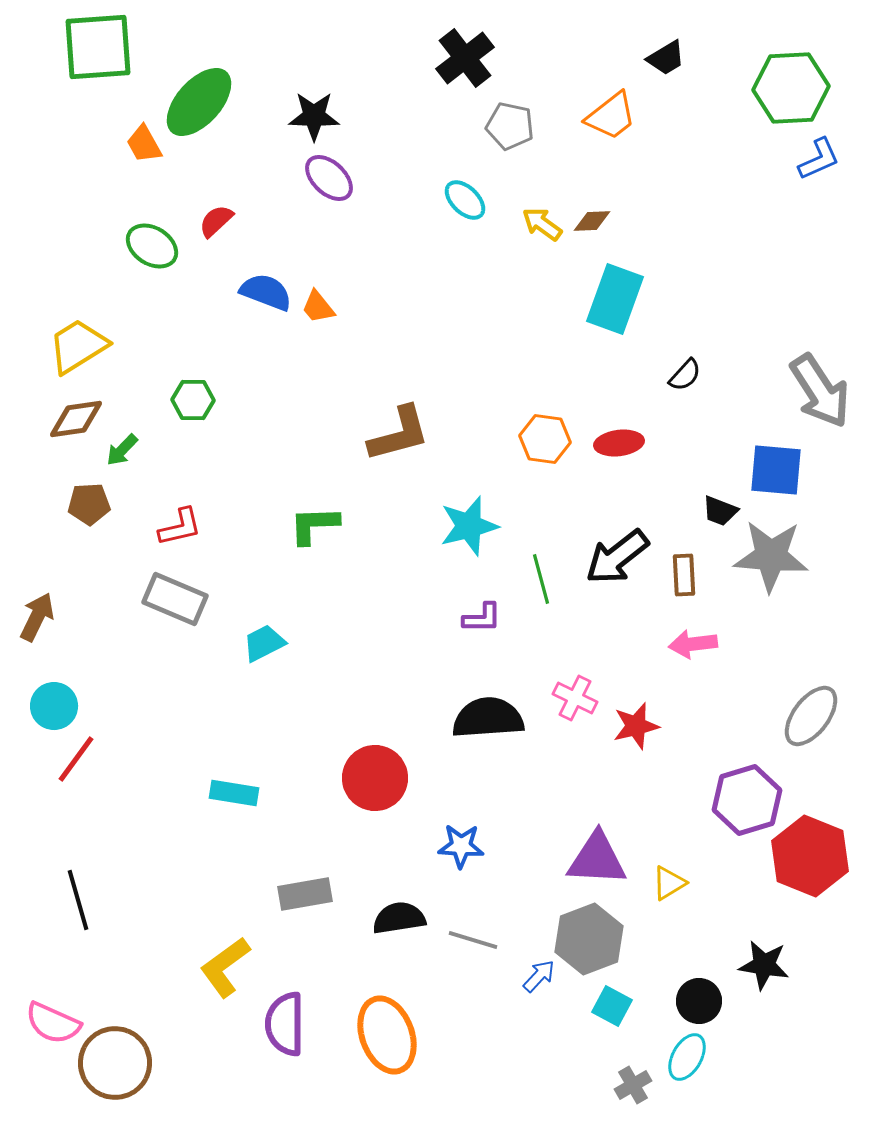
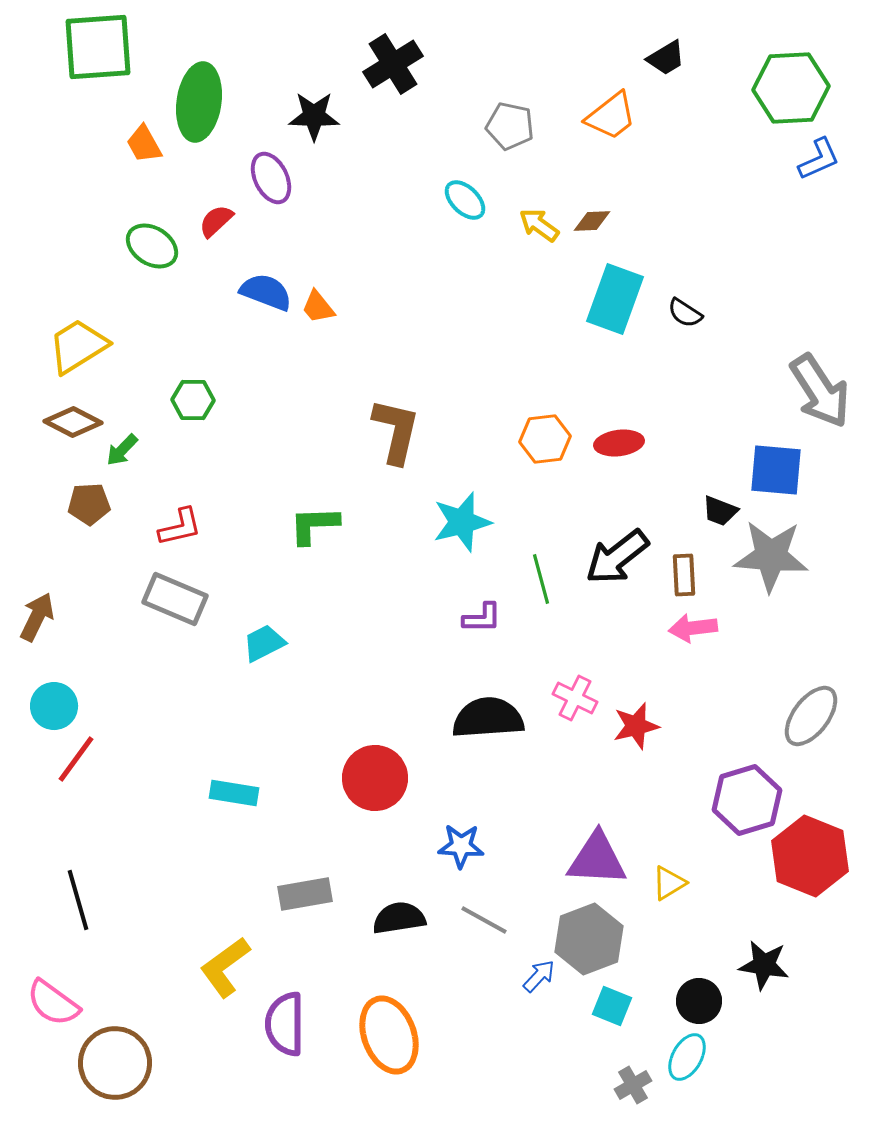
black cross at (465, 58): moved 72 px left, 6 px down; rotated 6 degrees clockwise
green ellipse at (199, 102): rotated 34 degrees counterclockwise
purple ellipse at (329, 178): moved 58 px left; rotated 21 degrees clockwise
yellow arrow at (542, 224): moved 3 px left, 1 px down
black semicircle at (685, 375): moved 62 px up; rotated 81 degrees clockwise
brown diamond at (76, 419): moved 3 px left, 3 px down; rotated 36 degrees clockwise
brown L-shape at (399, 434): moved 3 px left, 3 px up; rotated 62 degrees counterclockwise
orange hexagon at (545, 439): rotated 15 degrees counterclockwise
cyan star at (469, 526): moved 7 px left, 4 px up
pink arrow at (693, 644): moved 16 px up
gray line at (473, 940): moved 11 px right, 20 px up; rotated 12 degrees clockwise
cyan square at (612, 1006): rotated 6 degrees counterclockwise
pink semicircle at (53, 1023): moved 20 px up; rotated 12 degrees clockwise
orange ellipse at (387, 1035): moved 2 px right
